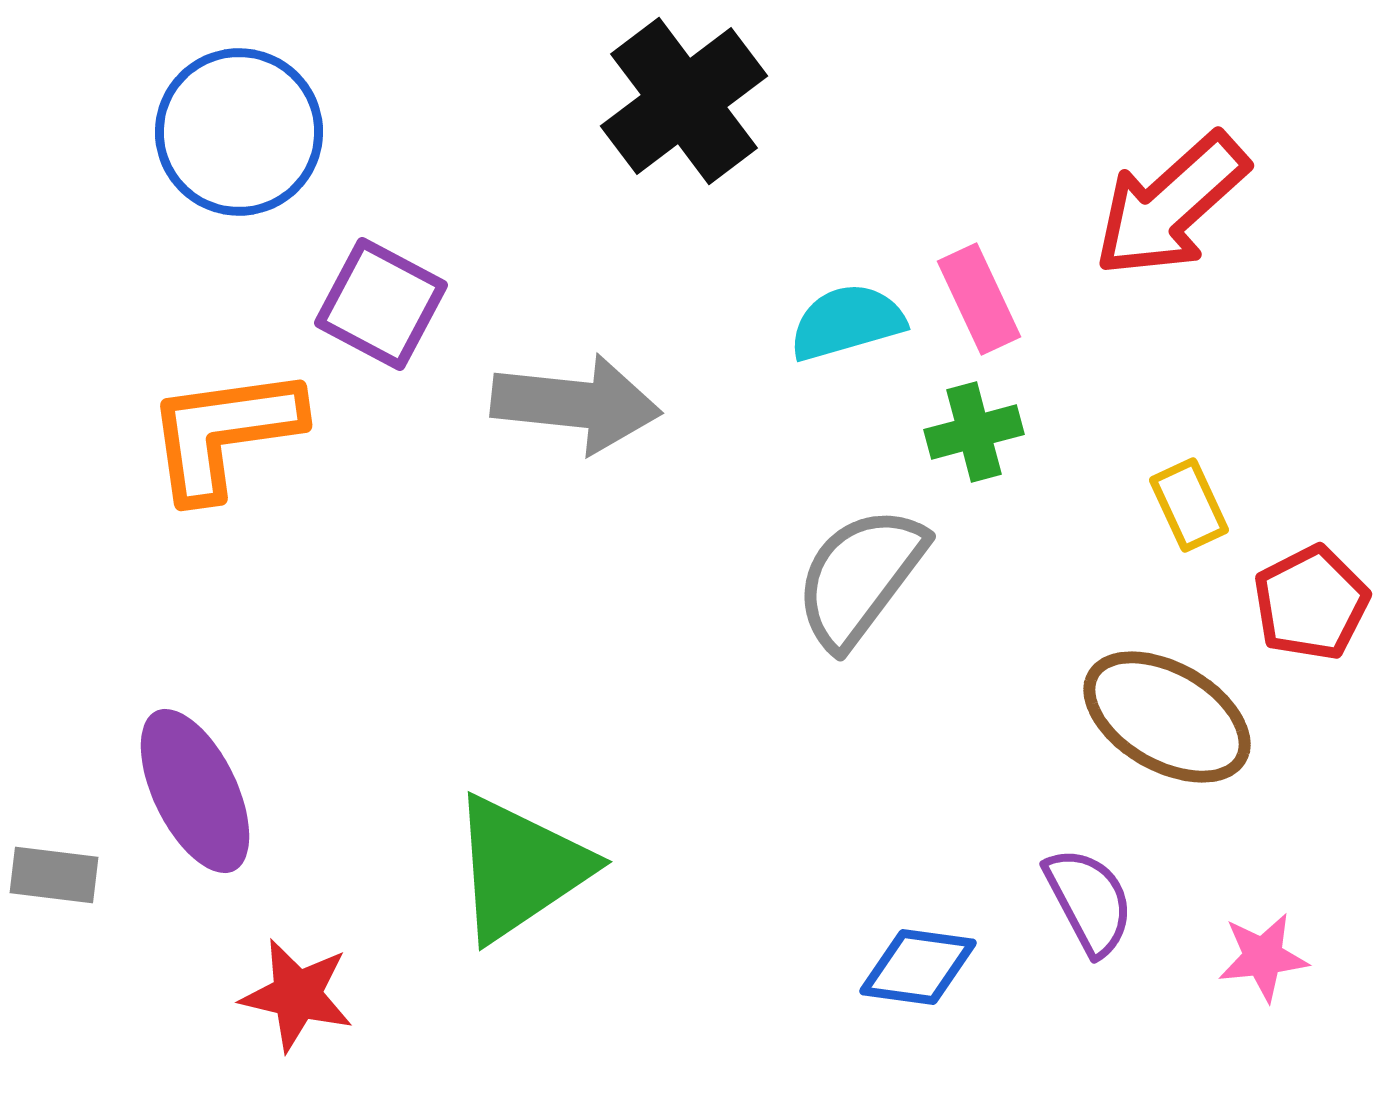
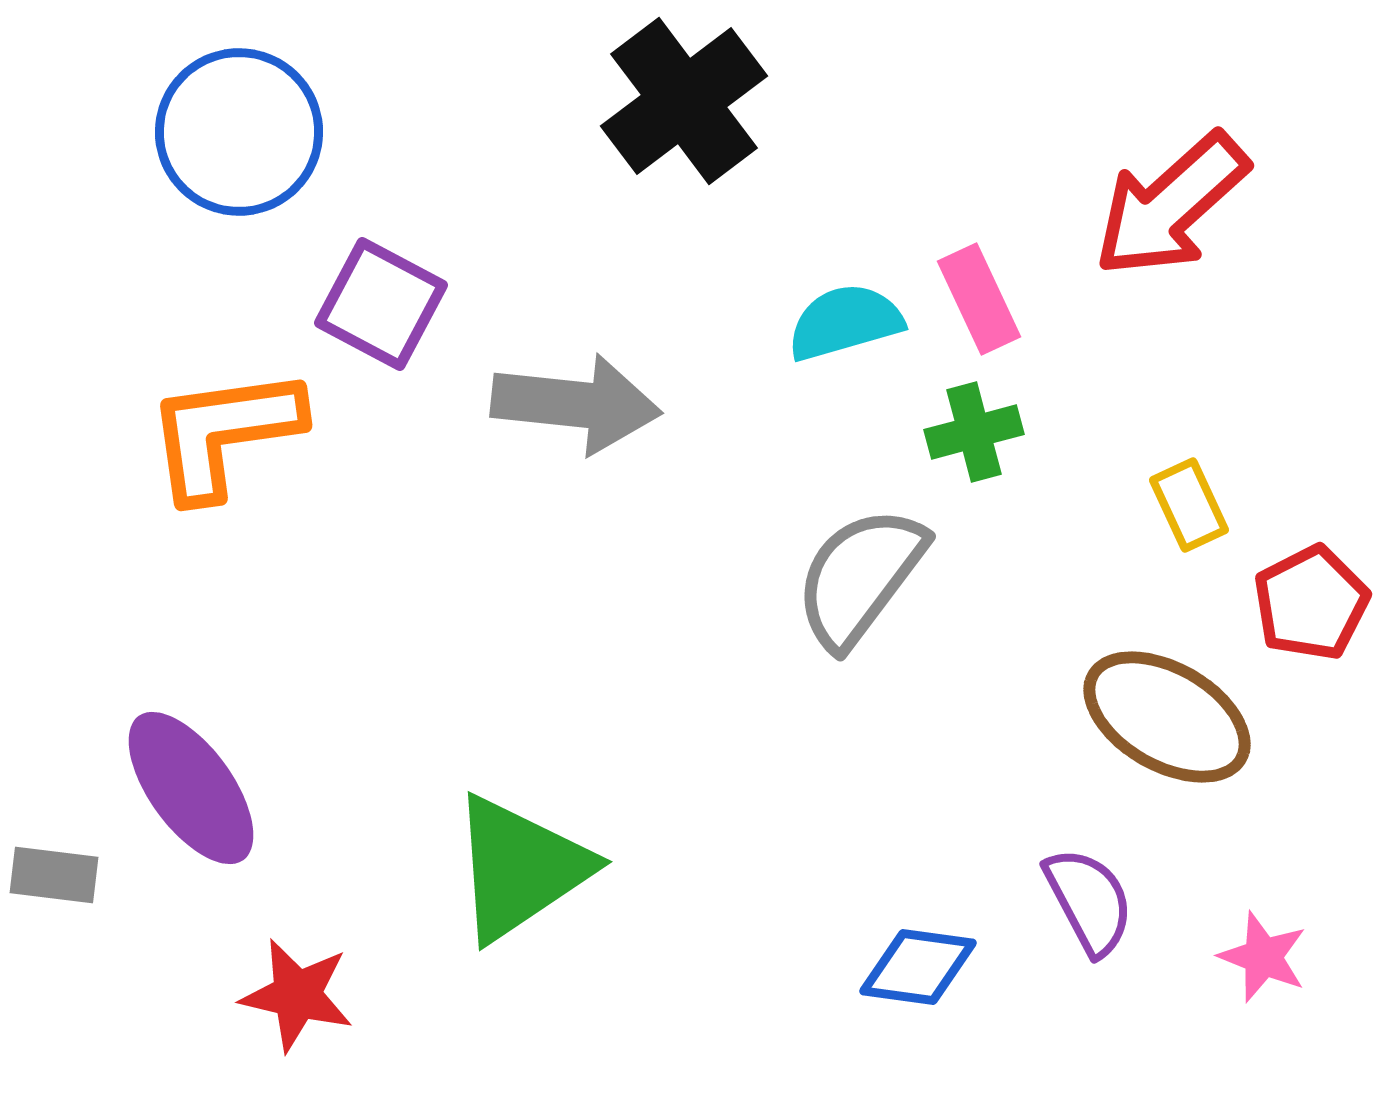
cyan semicircle: moved 2 px left
purple ellipse: moved 4 px left, 3 px up; rotated 10 degrees counterclockwise
pink star: rotated 28 degrees clockwise
